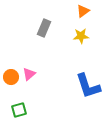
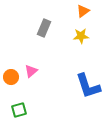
pink triangle: moved 2 px right, 3 px up
